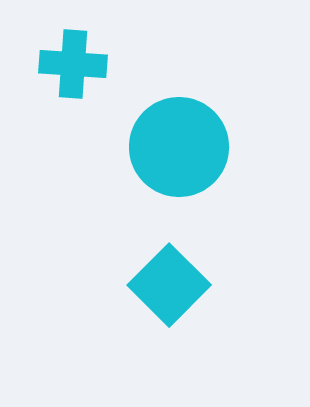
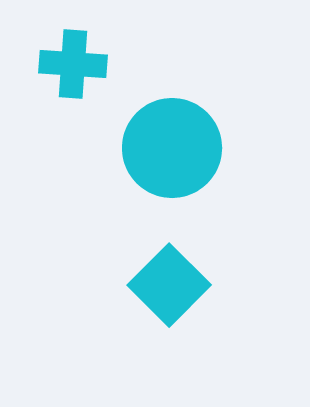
cyan circle: moved 7 px left, 1 px down
